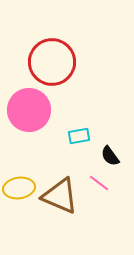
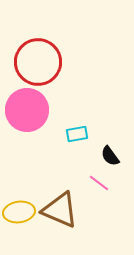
red circle: moved 14 px left
pink circle: moved 2 px left
cyan rectangle: moved 2 px left, 2 px up
yellow ellipse: moved 24 px down
brown triangle: moved 14 px down
